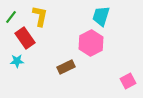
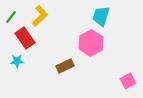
yellow L-shape: rotated 35 degrees clockwise
brown rectangle: moved 1 px left, 1 px up
